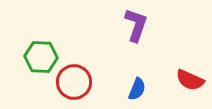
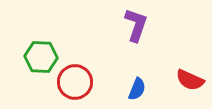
red circle: moved 1 px right
